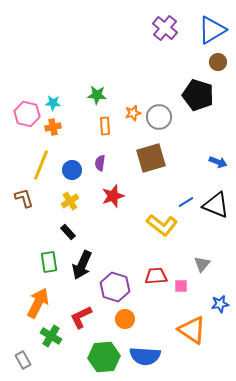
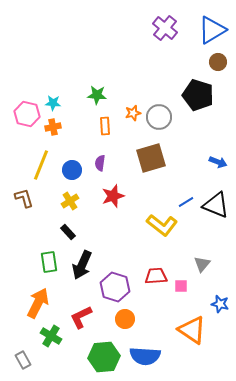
blue star: rotated 24 degrees clockwise
